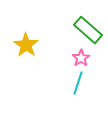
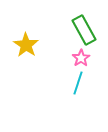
green rectangle: moved 4 px left; rotated 20 degrees clockwise
